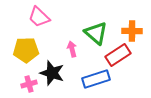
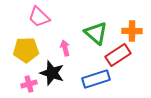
pink arrow: moved 7 px left, 1 px up
